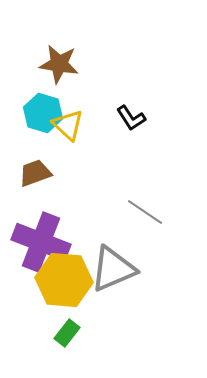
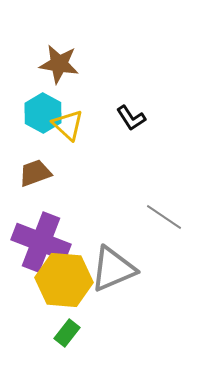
cyan hexagon: rotated 12 degrees clockwise
gray line: moved 19 px right, 5 px down
